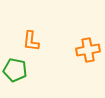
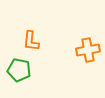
green pentagon: moved 4 px right
